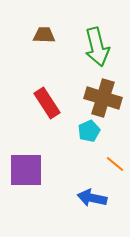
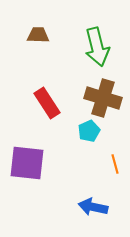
brown trapezoid: moved 6 px left
orange line: rotated 36 degrees clockwise
purple square: moved 1 px right, 7 px up; rotated 6 degrees clockwise
blue arrow: moved 1 px right, 9 px down
